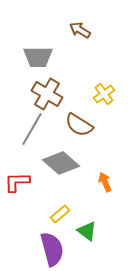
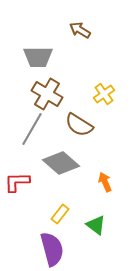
yellow rectangle: rotated 12 degrees counterclockwise
green triangle: moved 9 px right, 6 px up
